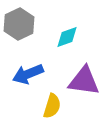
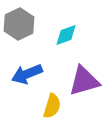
cyan diamond: moved 1 px left, 2 px up
blue arrow: moved 1 px left
purple triangle: rotated 24 degrees counterclockwise
